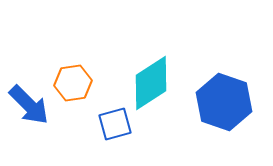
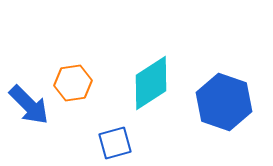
blue square: moved 19 px down
